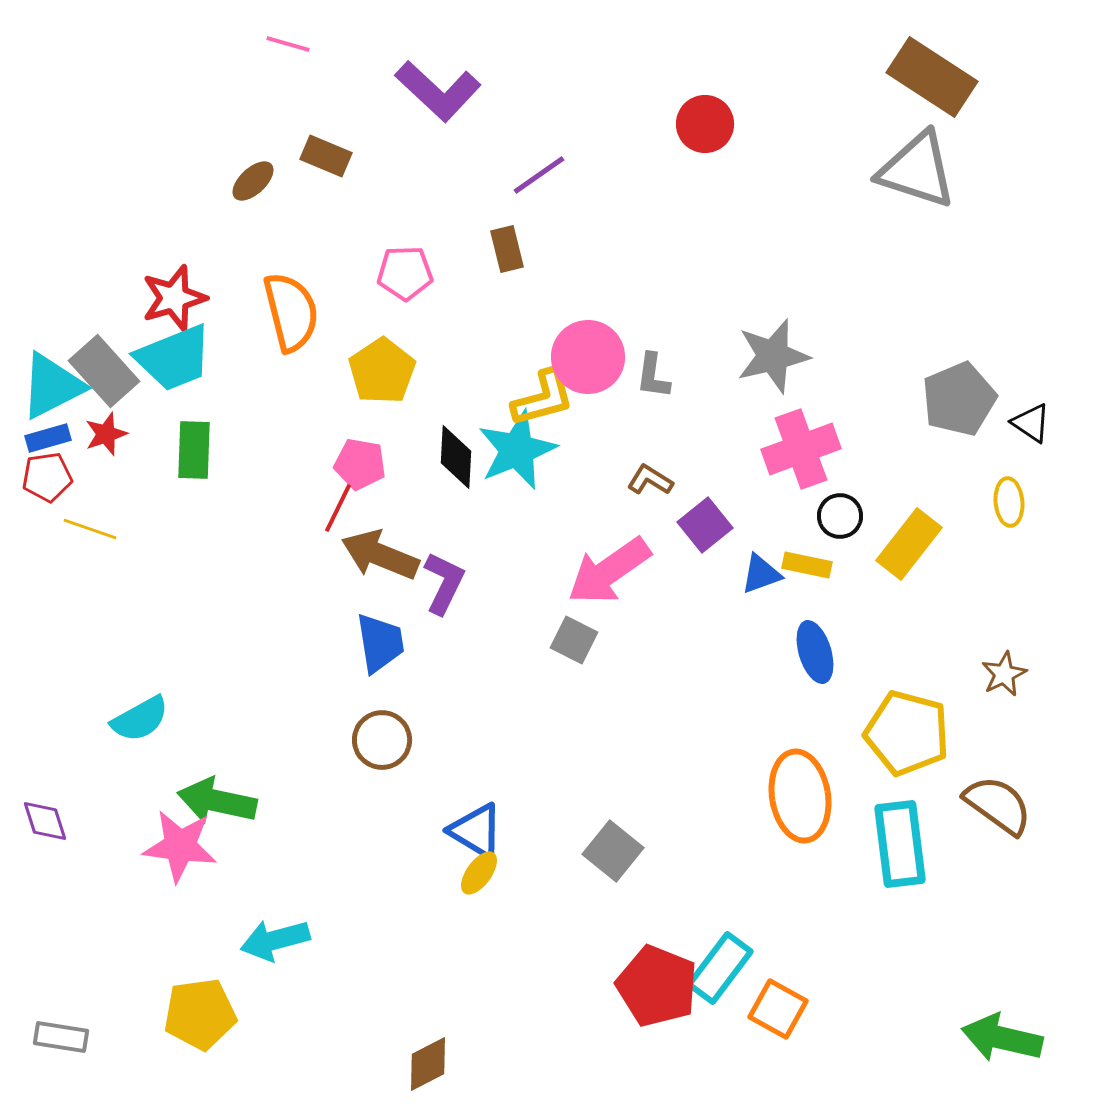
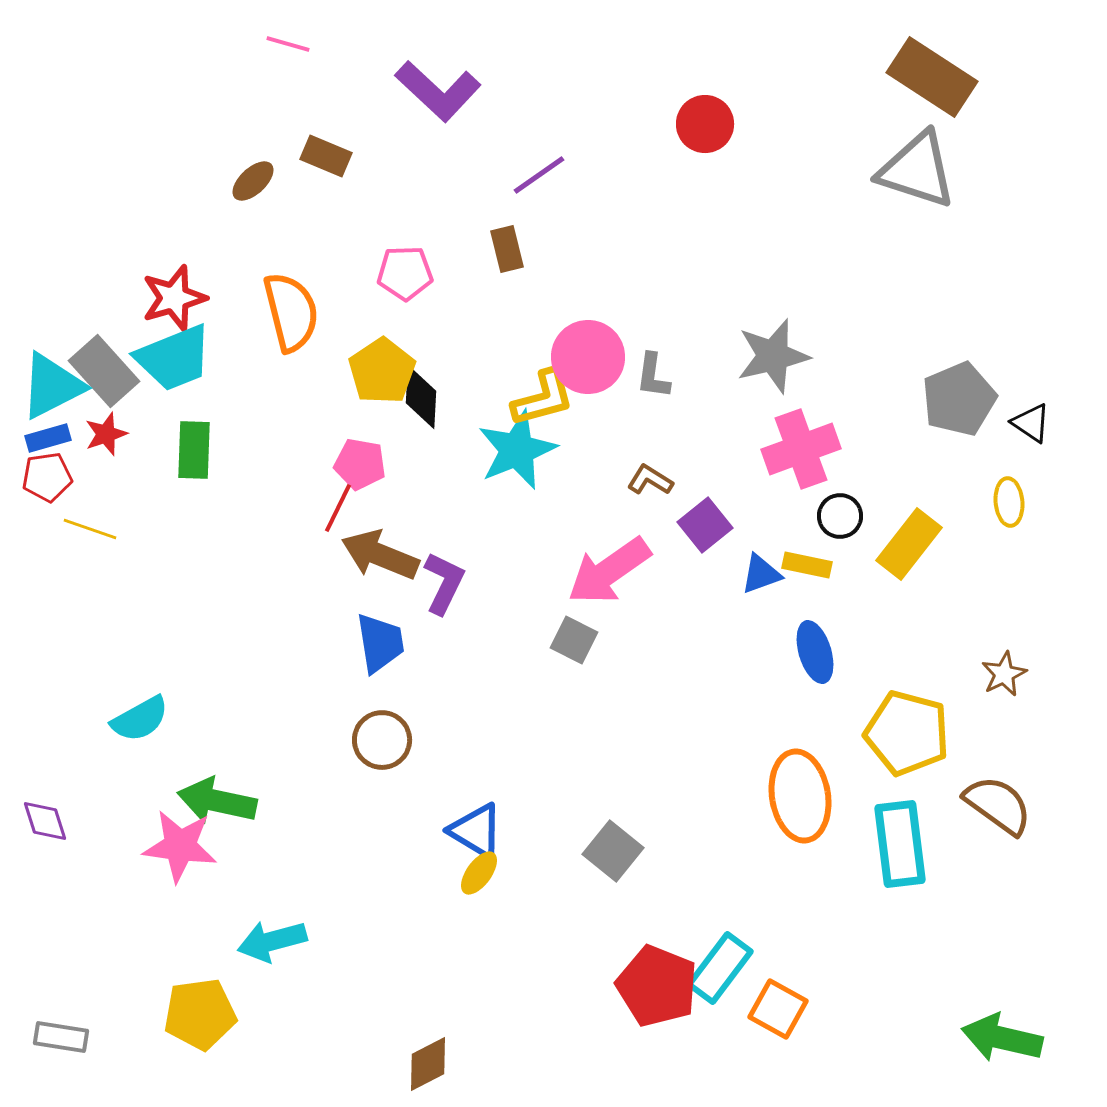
black diamond at (456, 457): moved 35 px left, 60 px up
cyan arrow at (275, 940): moved 3 px left, 1 px down
